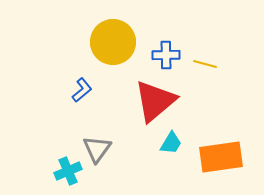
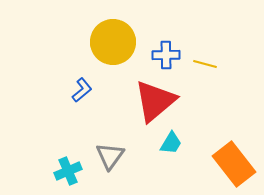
gray triangle: moved 13 px right, 7 px down
orange rectangle: moved 13 px right, 7 px down; rotated 60 degrees clockwise
